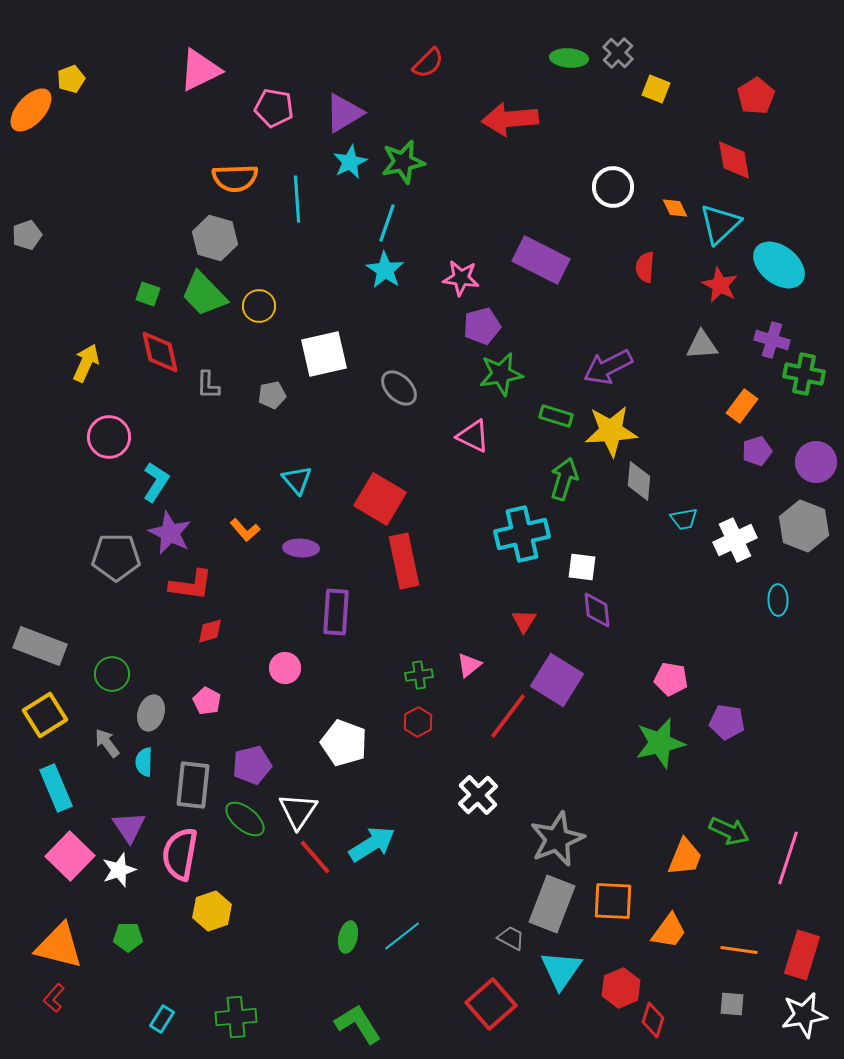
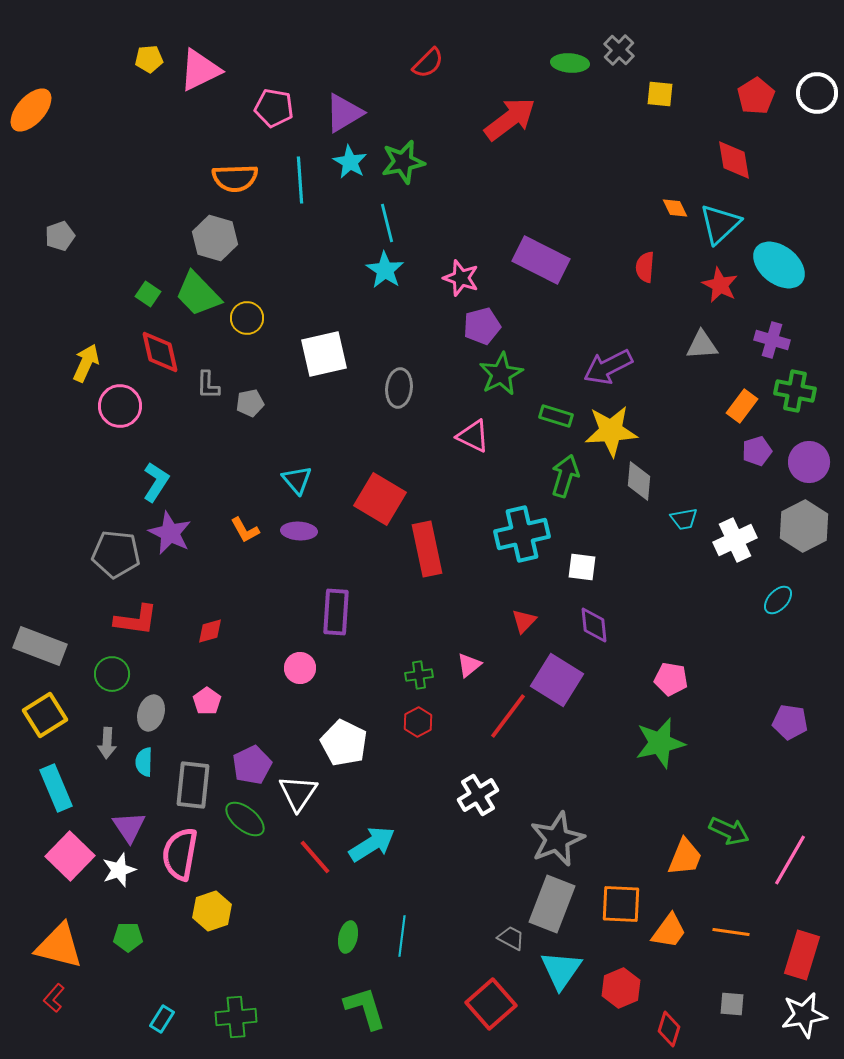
gray cross at (618, 53): moved 1 px right, 3 px up
green ellipse at (569, 58): moved 1 px right, 5 px down
yellow pentagon at (71, 79): moved 78 px right, 20 px up; rotated 16 degrees clockwise
yellow square at (656, 89): moved 4 px right, 5 px down; rotated 16 degrees counterclockwise
red arrow at (510, 119): rotated 148 degrees clockwise
cyan star at (350, 162): rotated 16 degrees counterclockwise
white circle at (613, 187): moved 204 px right, 94 px up
cyan line at (297, 199): moved 3 px right, 19 px up
cyan line at (387, 223): rotated 33 degrees counterclockwise
gray pentagon at (27, 235): moved 33 px right, 1 px down
pink star at (461, 278): rotated 12 degrees clockwise
green square at (148, 294): rotated 15 degrees clockwise
green trapezoid at (204, 294): moved 6 px left
yellow circle at (259, 306): moved 12 px left, 12 px down
green star at (501, 374): rotated 18 degrees counterclockwise
green cross at (804, 374): moved 9 px left, 17 px down
gray ellipse at (399, 388): rotated 51 degrees clockwise
gray pentagon at (272, 395): moved 22 px left, 8 px down
pink circle at (109, 437): moved 11 px right, 31 px up
purple circle at (816, 462): moved 7 px left
green arrow at (564, 479): moved 1 px right, 3 px up
gray hexagon at (804, 526): rotated 12 degrees clockwise
orange L-shape at (245, 530): rotated 12 degrees clockwise
purple ellipse at (301, 548): moved 2 px left, 17 px up
gray pentagon at (116, 557): moved 3 px up; rotated 6 degrees clockwise
red rectangle at (404, 561): moved 23 px right, 12 px up
red L-shape at (191, 585): moved 55 px left, 35 px down
cyan ellipse at (778, 600): rotated 44 degrees clockwise
purple diamond at (597, 610): moved 3 px left, 15 px down
red triangle at (524, 621): rotated 12 degrees clockwise
pink circle at (285, 668): moved 15 px right
pink pentagon at (207, 701): rotated 8 degrees clockwise
purple pentagon at (727, 722): moved 63 px right
gray arrow at (107, 743): rotated 140 degrees counterclockwise
white pentagon at (344, 743): rotated 6 degrees clockwise
purple pentagon at (252, 765): rotated 12 degrees counterclockwise
white cross at (478, 795): rotated 12 degrees clockwise
white triangle at (298, 811): moved 18 px up
pink line at (788, 858): moved 2 px right, 2 px down; rotated 12 degrees clockwise
orange square at (613, 901): moved 8 px right, 3 px down
cyan line at (402, 936): rotated 45 degrees counterclockwise
orange line at (739, 950): moved 8 px left, 18 px up
red diamond at (653, 1020): moved 16 px right, 9 px down
green L-shape at (358, 1024): moved 7 px right, 16 px up; rotated 15 degrees clockwise
